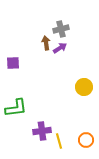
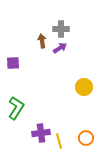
gray cross: rotated 14 degrees clockwise
brown arrow: moved 4 px left, 2 px up
green L-shape: rotated 50 degrees counterclockwise
purple cross: moved 1 px left, 2 px down
orange circle: moved 2 px up
